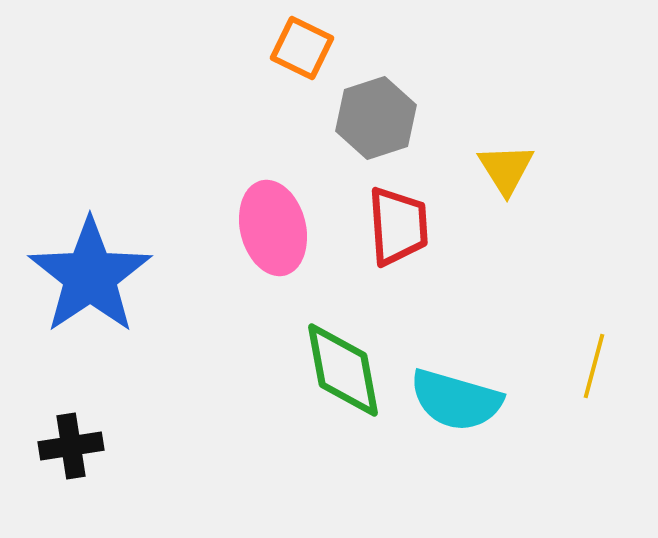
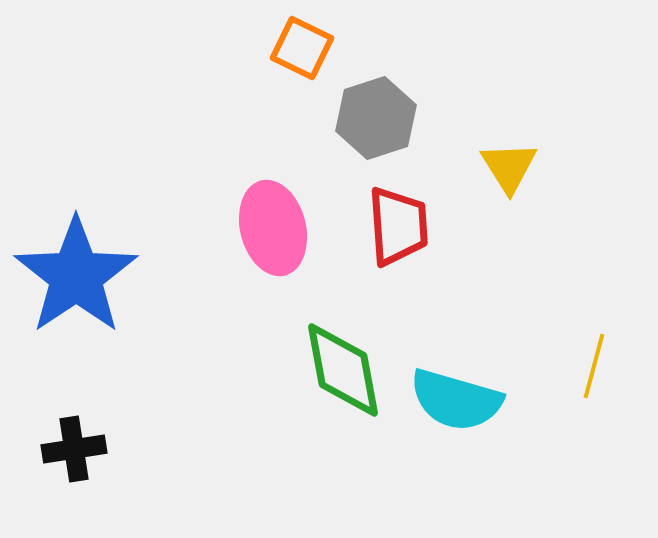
yellow triangle: moved 3 px right, 2 px up
blue star: moved 14 px left
black cross: moved 3 px right, 3 px down
